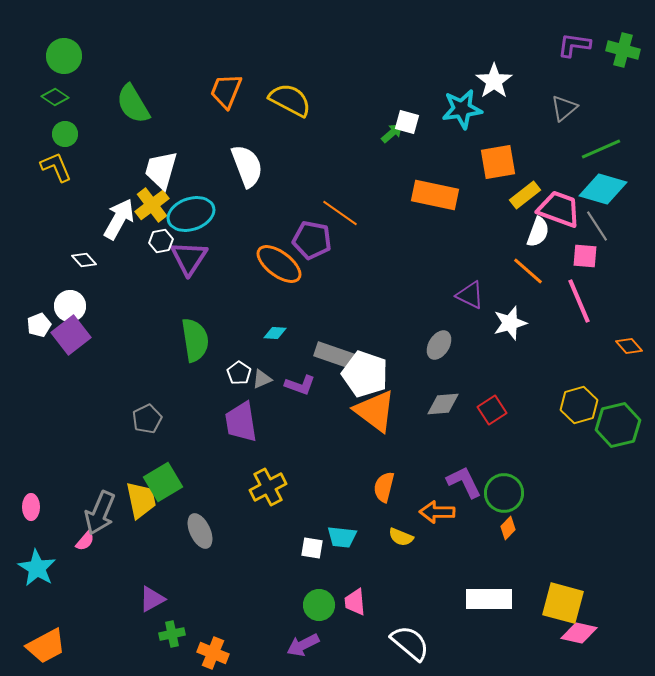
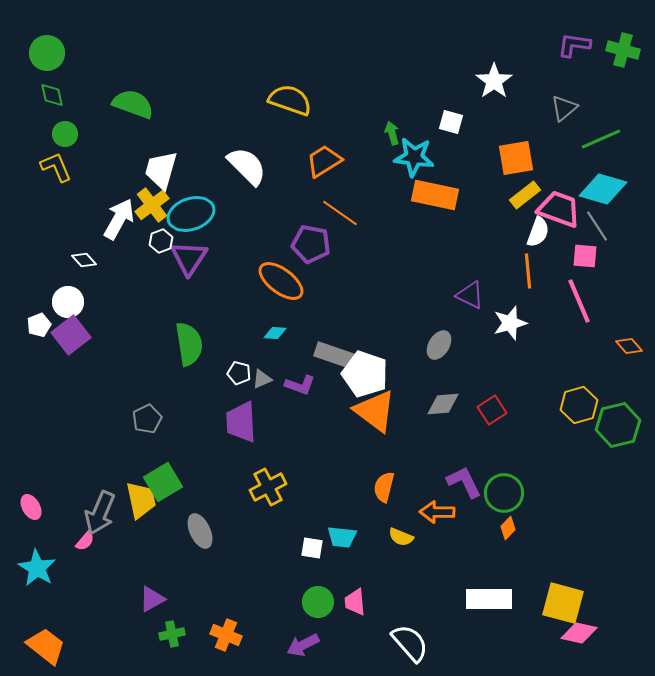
green circle at (64, 56): moved 17 px left, 3 px up
orange trapezoid at (226, 91): moved 98 px right, 70 px down; rotated 36 degrees clockwise
green diamond at (55, 97): moved 3 px left, 2 px up; rotated 44 degrees clockwise
yellow semicircle at (290, 100): rotated 9 degrees counterclockwise
green semicircle at (133, 104): rotated 141 degrees clockwise
cyan star at (462, 109): moved 48 px left, 48 px down; rotated 15 degrees clockwise
white square at (407, 122): moved 44 px right
green arrow at (392, 133): rotated 65 degrees counterclockwise
green line at (601, 149): moved 10 px up
orange square at (498, 162): moved 18 px right, 4 px up
white semicircle at (247, 166): rotated 24 degrees counterclockwise
purple pentagon at (312, 240): moved 1 px left, 4 px down
white hexagon at (161, 241): rotated 10 degrees counterclockwise
orange ellipse at (279, 264): moved 2 px right, 17 px down
orange line at (528, 271): rotated 44 degrees clockwise
white circle at (70, 306): moved 2 px left, 4 px up
green semicircle at (195, 340): moved 6 px left, 4 px down
white pentagon at (239, 373): rotated 20 degrees counterclockwise
purple trapezoid at (241, 422): rotated 6 degrees clockwise
pink ellipse at (31, 507): rotated 30 degrees counterclockwise
green circle at (319, 605): moved 1 px left, 3 px up
white semicircle at (410, 643): rotated 9 degrees clockwise
orange trapezoid at (46, 646): rotated 114 degrees counterclockwise
orange cross at (213, 653): moved 13 px right, 18 px up
